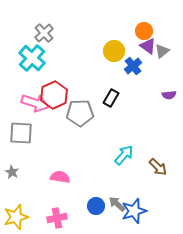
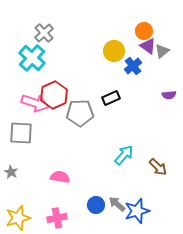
black rectangle: rotated 36 degrees clockwise
gray star: moved 1 px left
blue circle: moved 1 px up
blue star: moved 3 px right
yellow star: moved 2 px right, 1 px down
